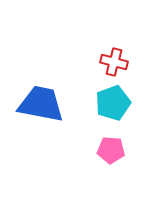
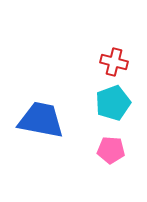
blue trapezoid: moved 16 px down
